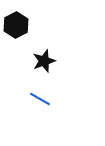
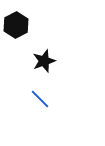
blue line: rotated 15 degrees clockwise
